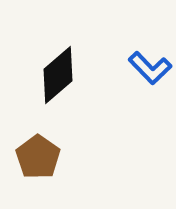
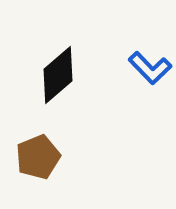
brown pentagon: rotated 15 degrees clockwise
